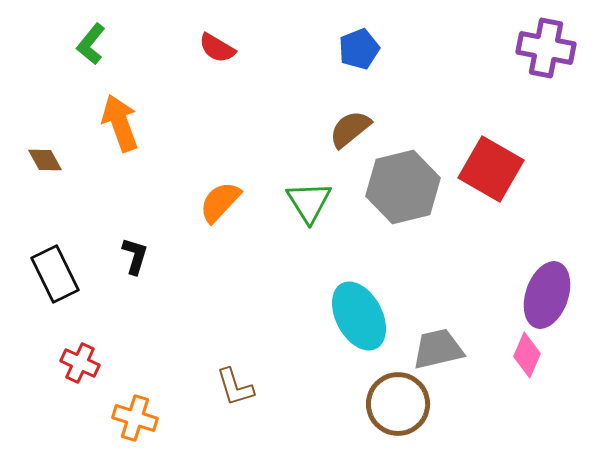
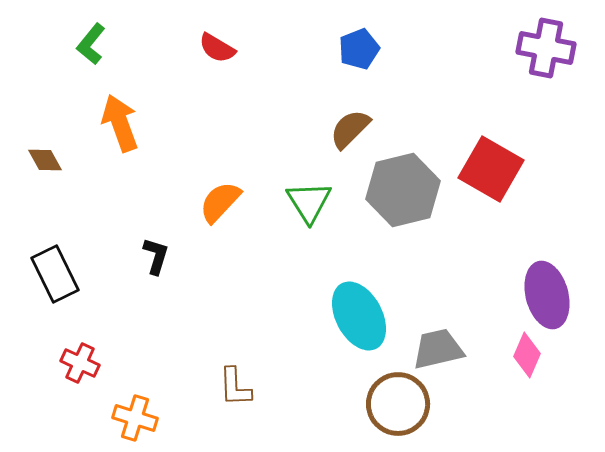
brown semicircle: rotated 6 degrees counterclockwise
gray hexagon: moved 3 px down
black L-shape: moved 21 px right
purple ellipse: rotated 34 degrees counterclockwise
brown L-shape: rotated 15 degrees clockwise
